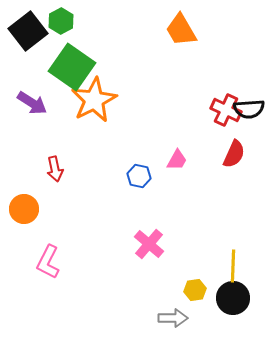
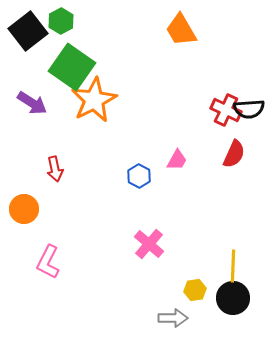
blue hexagon: rotated 15 degrees clockwise
